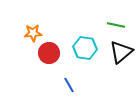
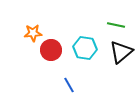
red circle: moved 2 px right, 3 px up
